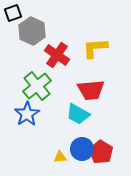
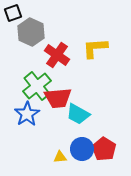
gray hexagon: moved 1 px left, 1 px down
red trapezoid: moved 33 px left, 8 px down
red pentagon: moved 3 px right, 3 px up
